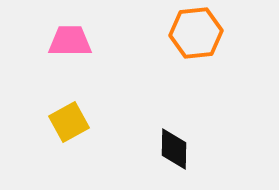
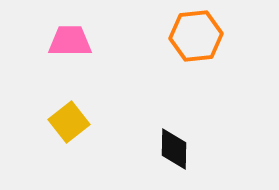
orange hexagon: moved 3 px down
yellow square: rotated 9 degrees counterclockwise
